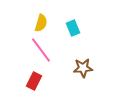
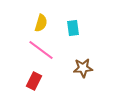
cyan rectangle: rotated 14 degrees clockwise
pink line: rotated 16 degrees counterclockwise
